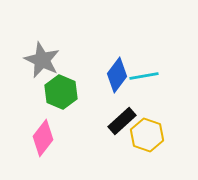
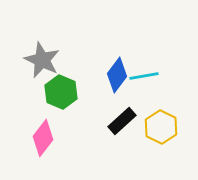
yellow hexagon: moved 14 px right, 8 px up; rotated 8 degrees clockwise
